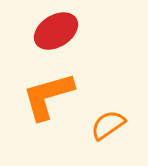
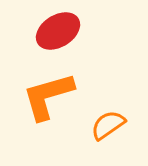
red ellipse: moved 2 px right
